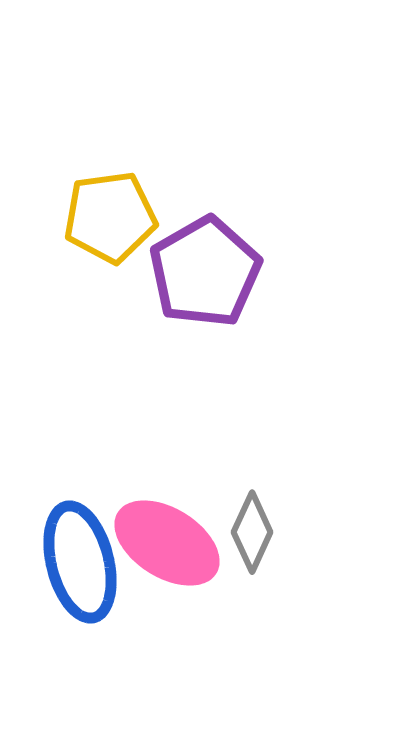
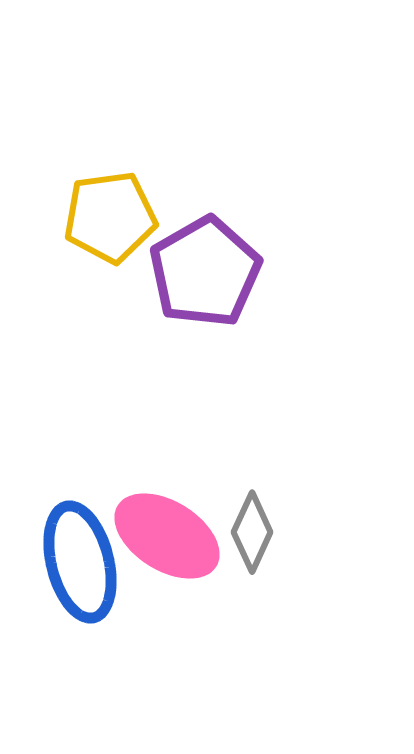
pink ellipse: moved 7 px up
